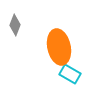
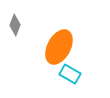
orange ellipse: rotated 40 degrees clockwise
